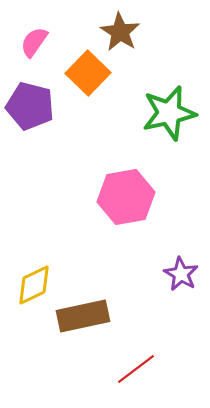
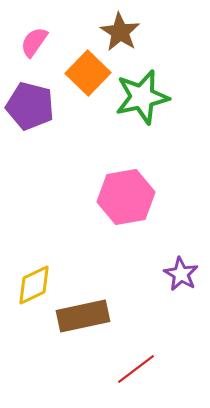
green star: moved 27 px left, 16 px up
